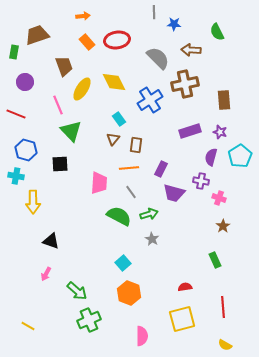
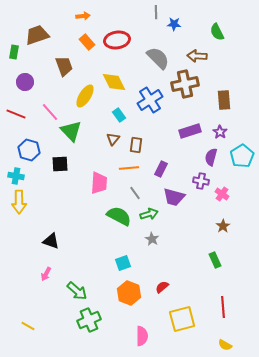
gray line at (154, 12): moved 2 px right
brown arrow at (191, 50): moved 6 px right, 6 px down
yellow ellipse at (82, 89): moved 3 px right, 7 px down
pink line at (58, 105): moved 8 px left, 7 px down; rotated 18 degrees counterclockwise
cyan rectangle at (119, 119): moved 4 px up
purple star at (220, 132): rotated 16 degrees clockwise
blue hexagon at (26, 150): moved 3 px right
cyan pentagon at (240, 156): moved 2 px right
gray line at (131, 192): moved 4 px right, 1 px down
purple trapezoid at (174, 193): moved 4 px down
pink cross at (219, 198): moved 3 px right, 4 px up; rotated 16 degrees clockwise
yellow arrow at (33, 202): moved 14 px left
cyan square at (123, 263): rotated 21 degrees clockwise
red semicircle at (185, 287): moved 23 px left; rotated 32 degrees counterclockwise
